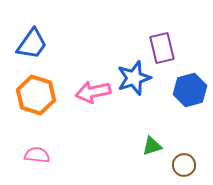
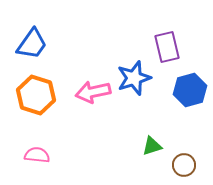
purple rectangle: moved 5 px right, 1 px up
